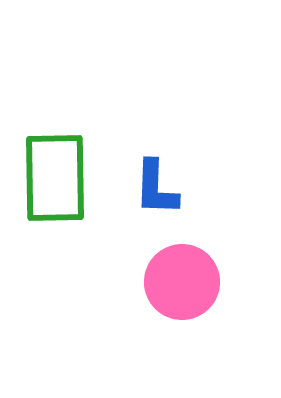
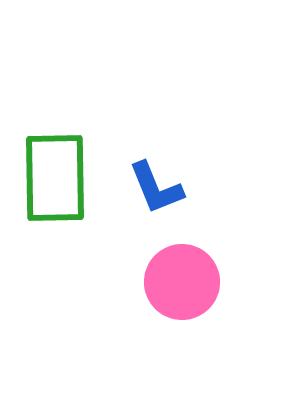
blue L-shape: rotated 24 degrees counterclockwise
